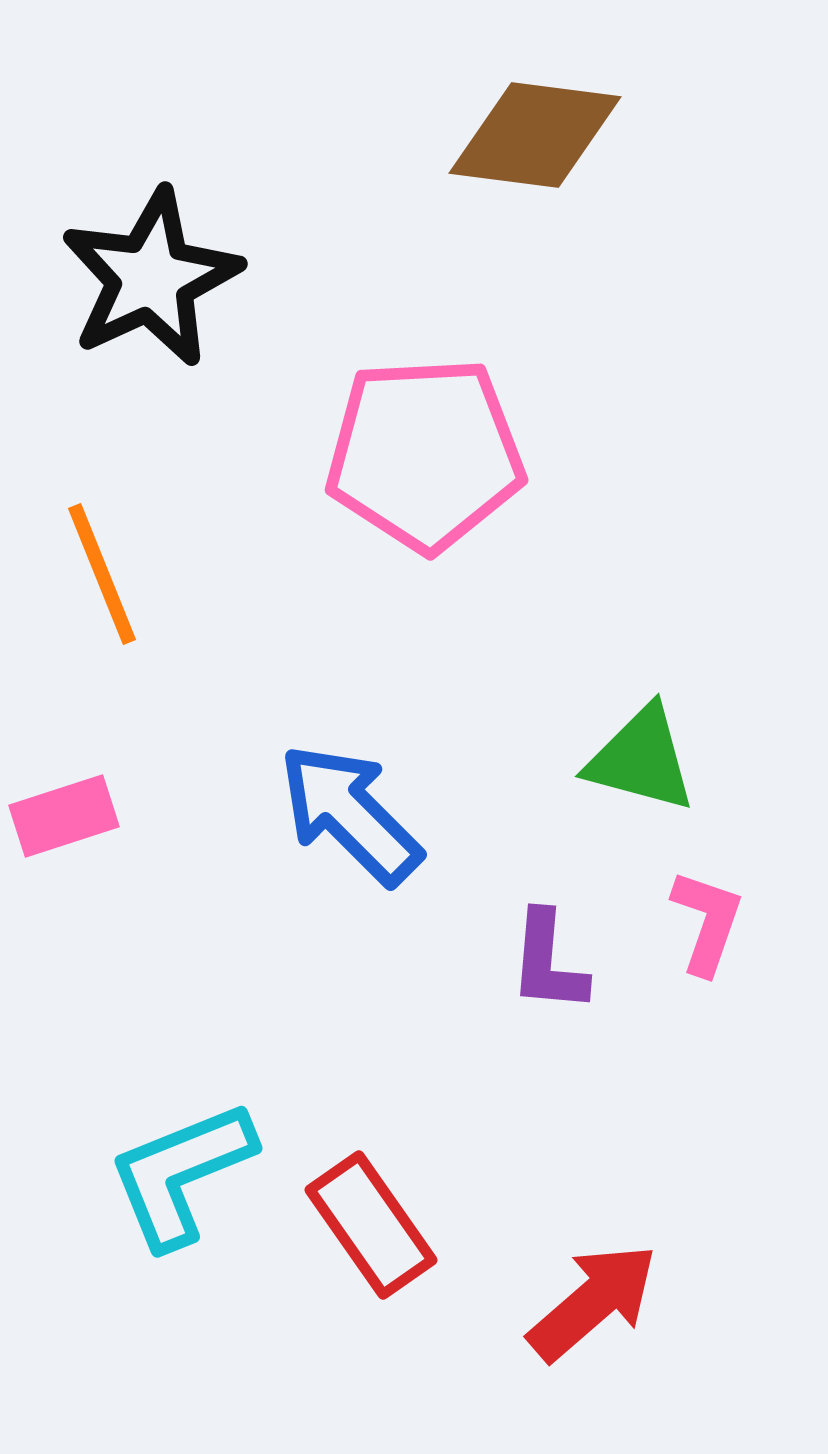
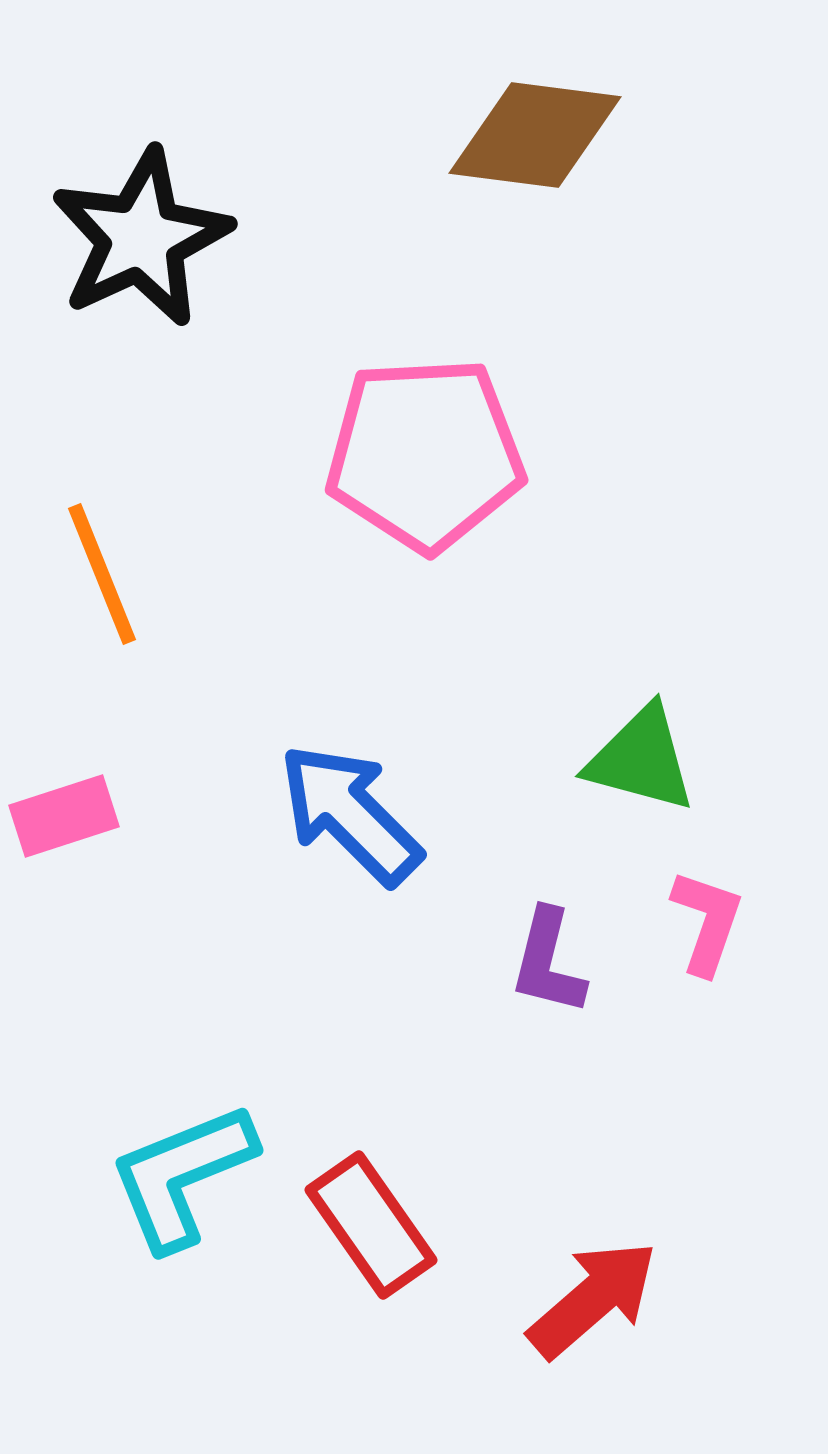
black star: moved 10 px left, 40 px up
purple L-shape: rotated 9 degrees clockwise
cyan L-shape: moved 1 px right, 2 px down
red arrow: moved 3 px up
